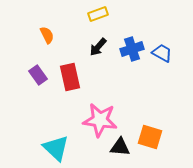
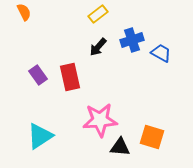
yellow rectangle: rotated 18 degrees counterclockwise
orange semicircle: moved 23 px left, 23 px up
blue cross: moved 9 px up
blue trapezoid: moved 1 px left
pink star: rotated 12 degrees counterclockwise
orange square: moved 2 px right
cyan triangle: moved 16 px left, 12 px up; rotated 44 degrees clockwise
